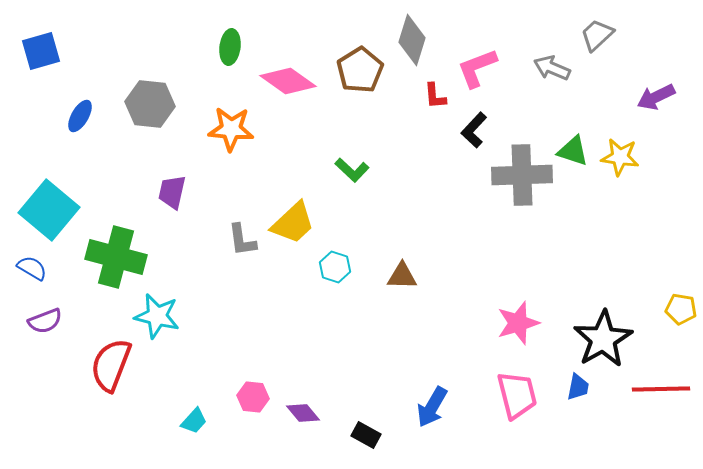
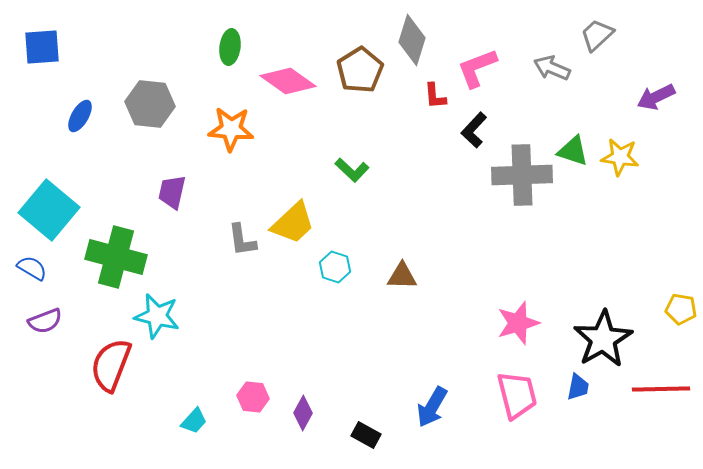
blue square: moved 1 px right, 4 px up; rotated 12 degrees clockwise
purple diamond: rotated 68 degrees clockwise
